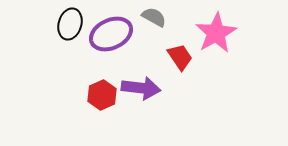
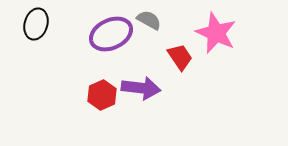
gray semicircle: moved 5 px left, 3 px down
black ellipse: moved 34 px left
pink star: rotated 18 degrees counterclockwise
